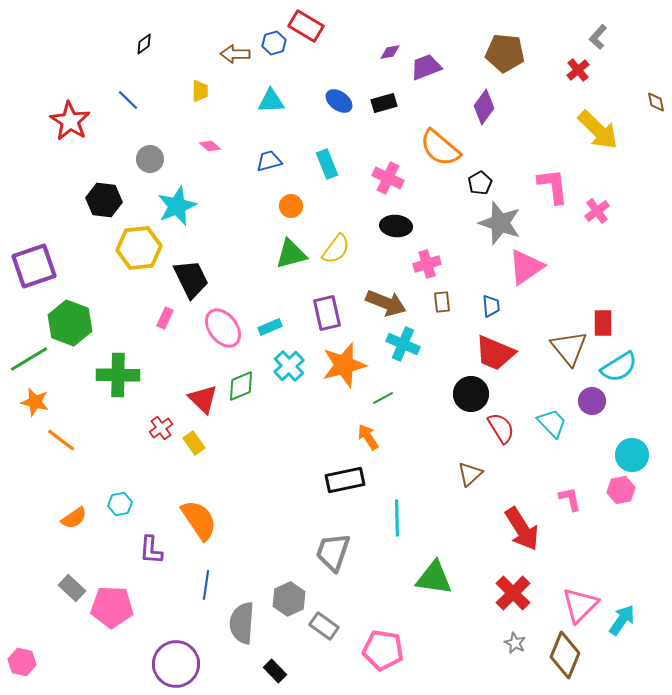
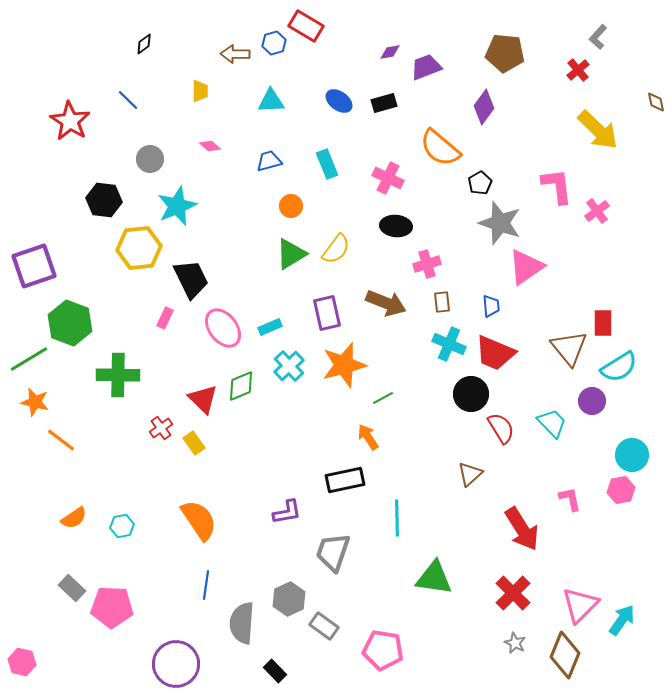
pink L-shape at (553, 186): moved 4 px right
green triangle at (291, 254): rotated 16 degrees counterclockwise
cyan cross at (403, 344): moved 46 px right
cyan hexagon at (120, 504): moved 2 px right, 22 px down
purple L-shape at (151, 550): moved 136 px right, 38 px up; rotated 104 degrees counterclockwise
